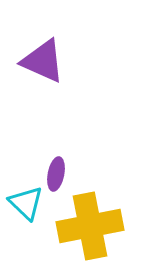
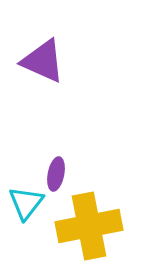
cyan triangle: rotated 24 degrees clockwise
yellow cross: moved 1 px left
